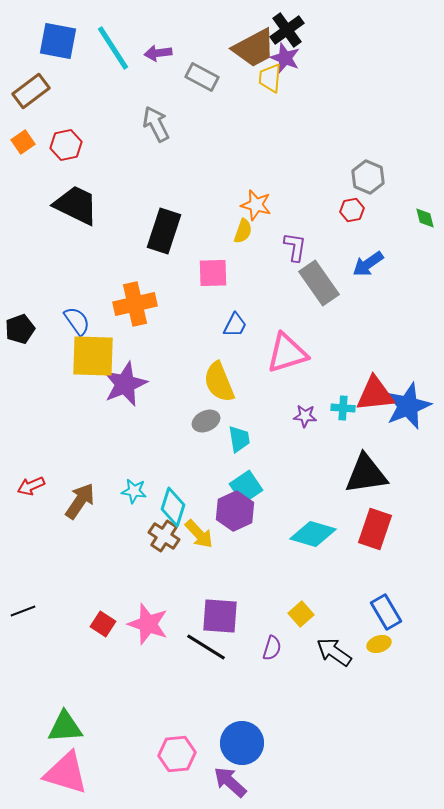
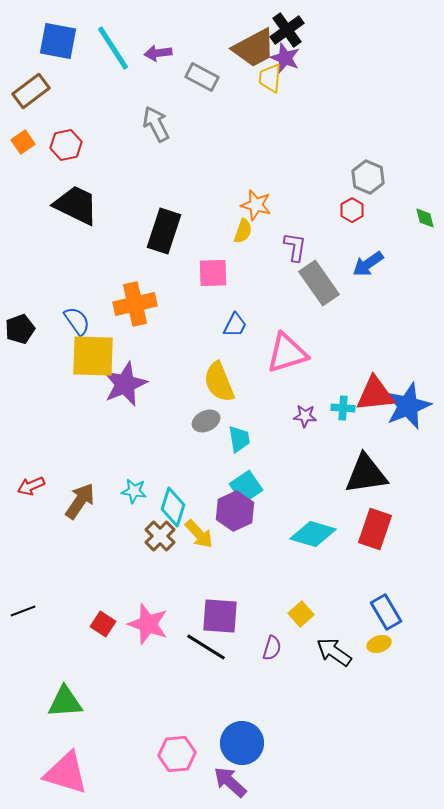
red hexagon at (352, 210): rotated 20 degrees counterclockwise
brown cross at (164, 536): moved 4 px left; rotated 12 degrees clockwise
green triangle at (65, 727): moved 25 px up
